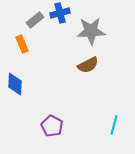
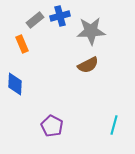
blue cross: moved 3 px down
